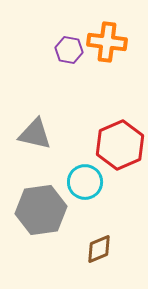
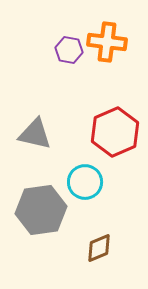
red hexagon: moved 5 px left, 13 px up
brown diamond: moved 1 px up
